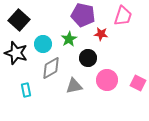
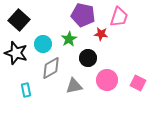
pink trapezoid: moved 4 px left, 1 px down
